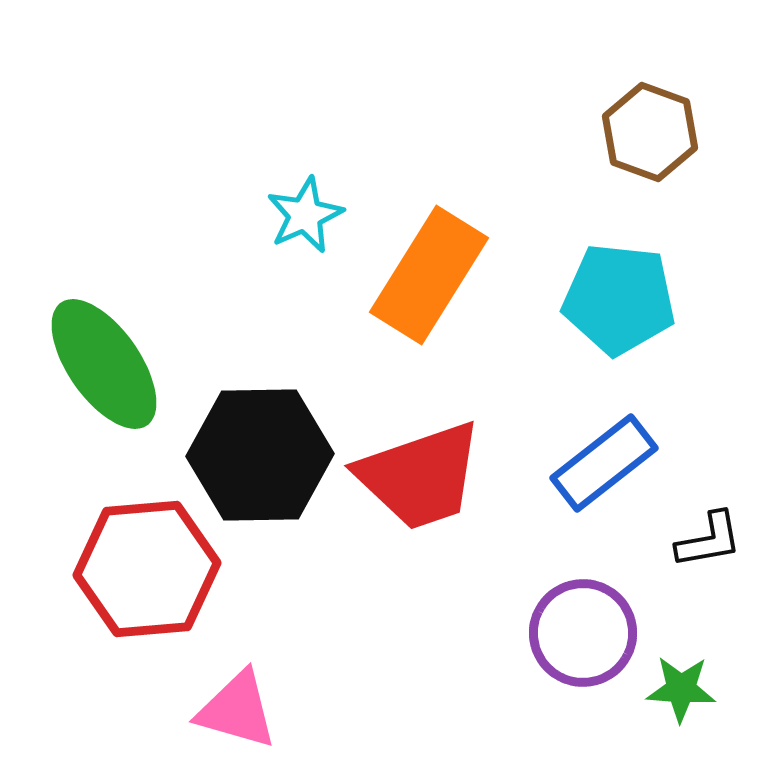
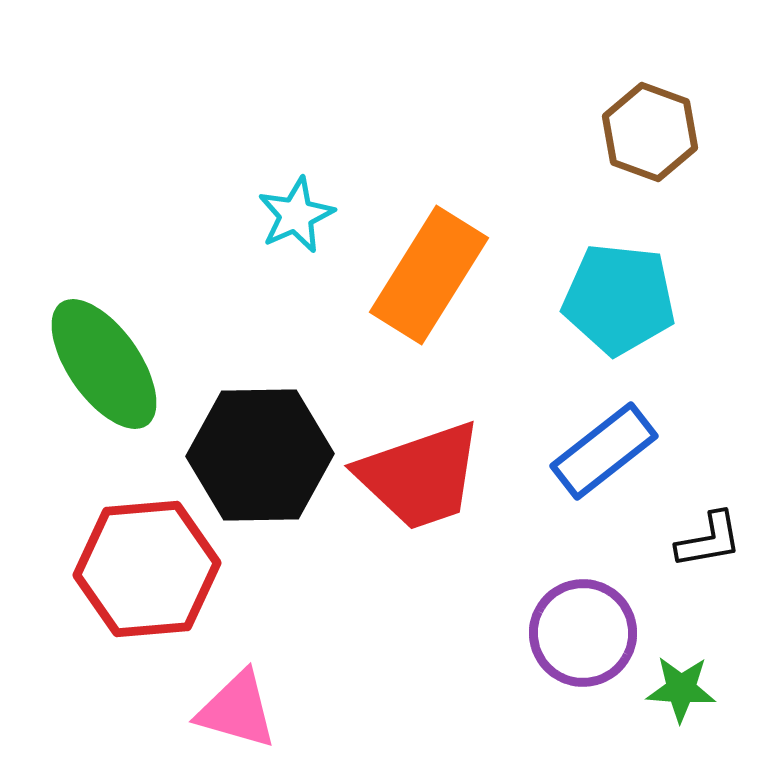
cyan star: moved 9 px left
blue rectangle: moved 12 px up
